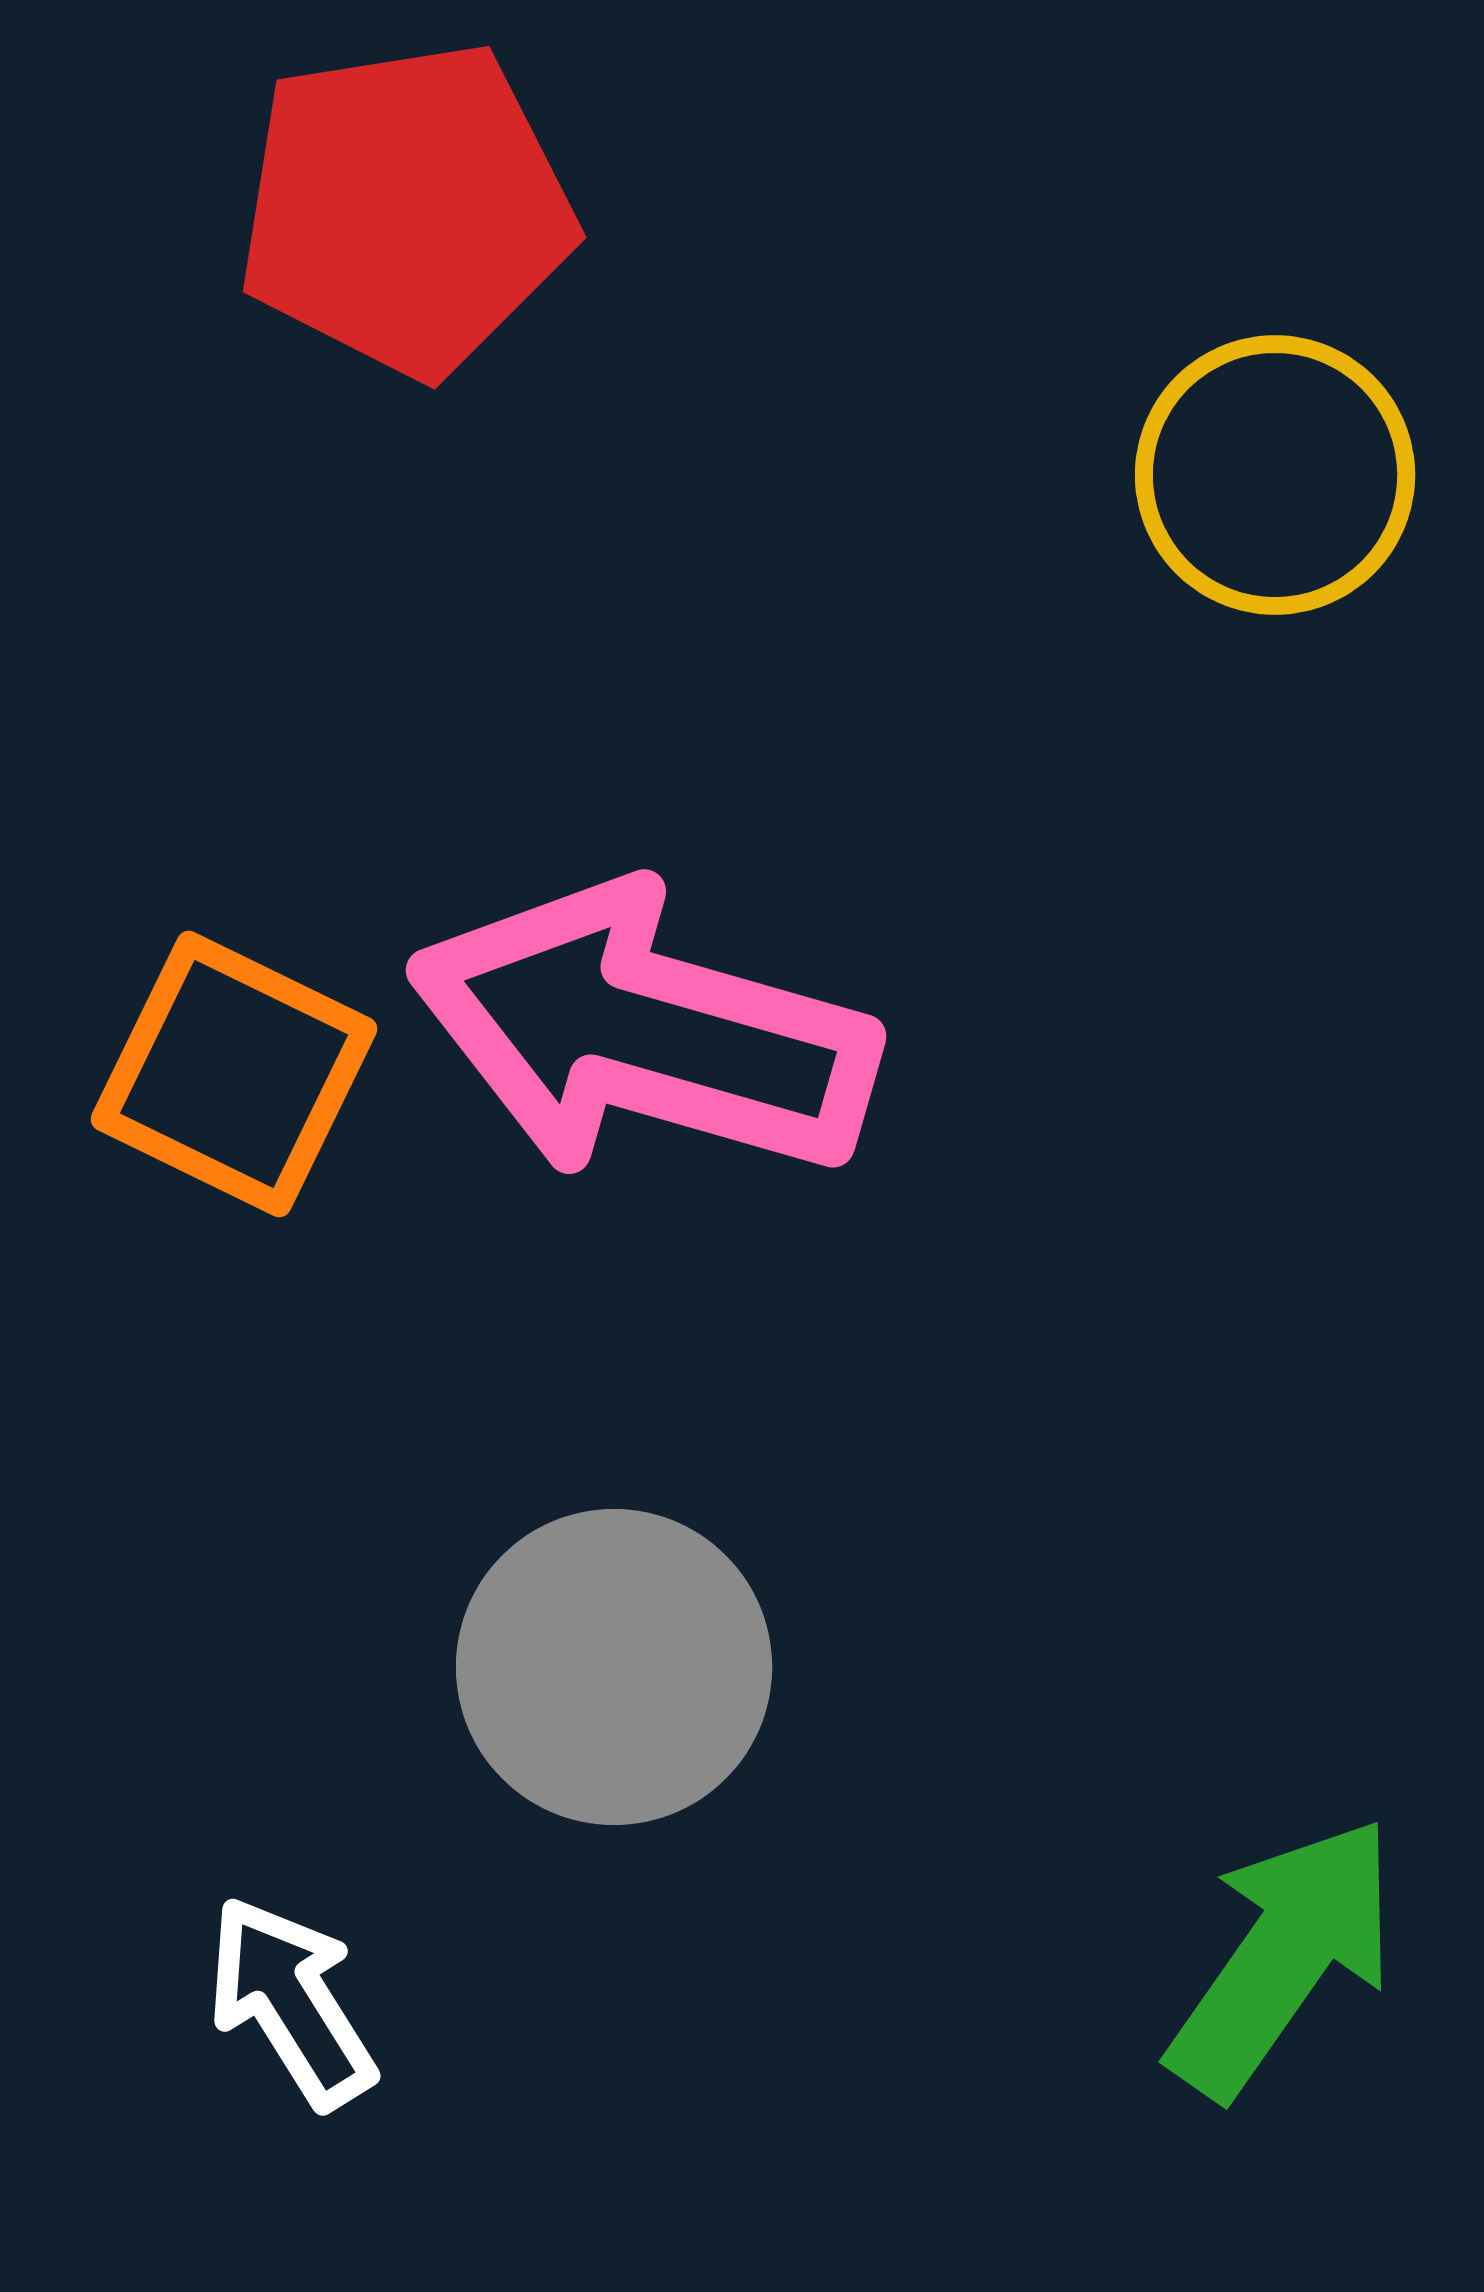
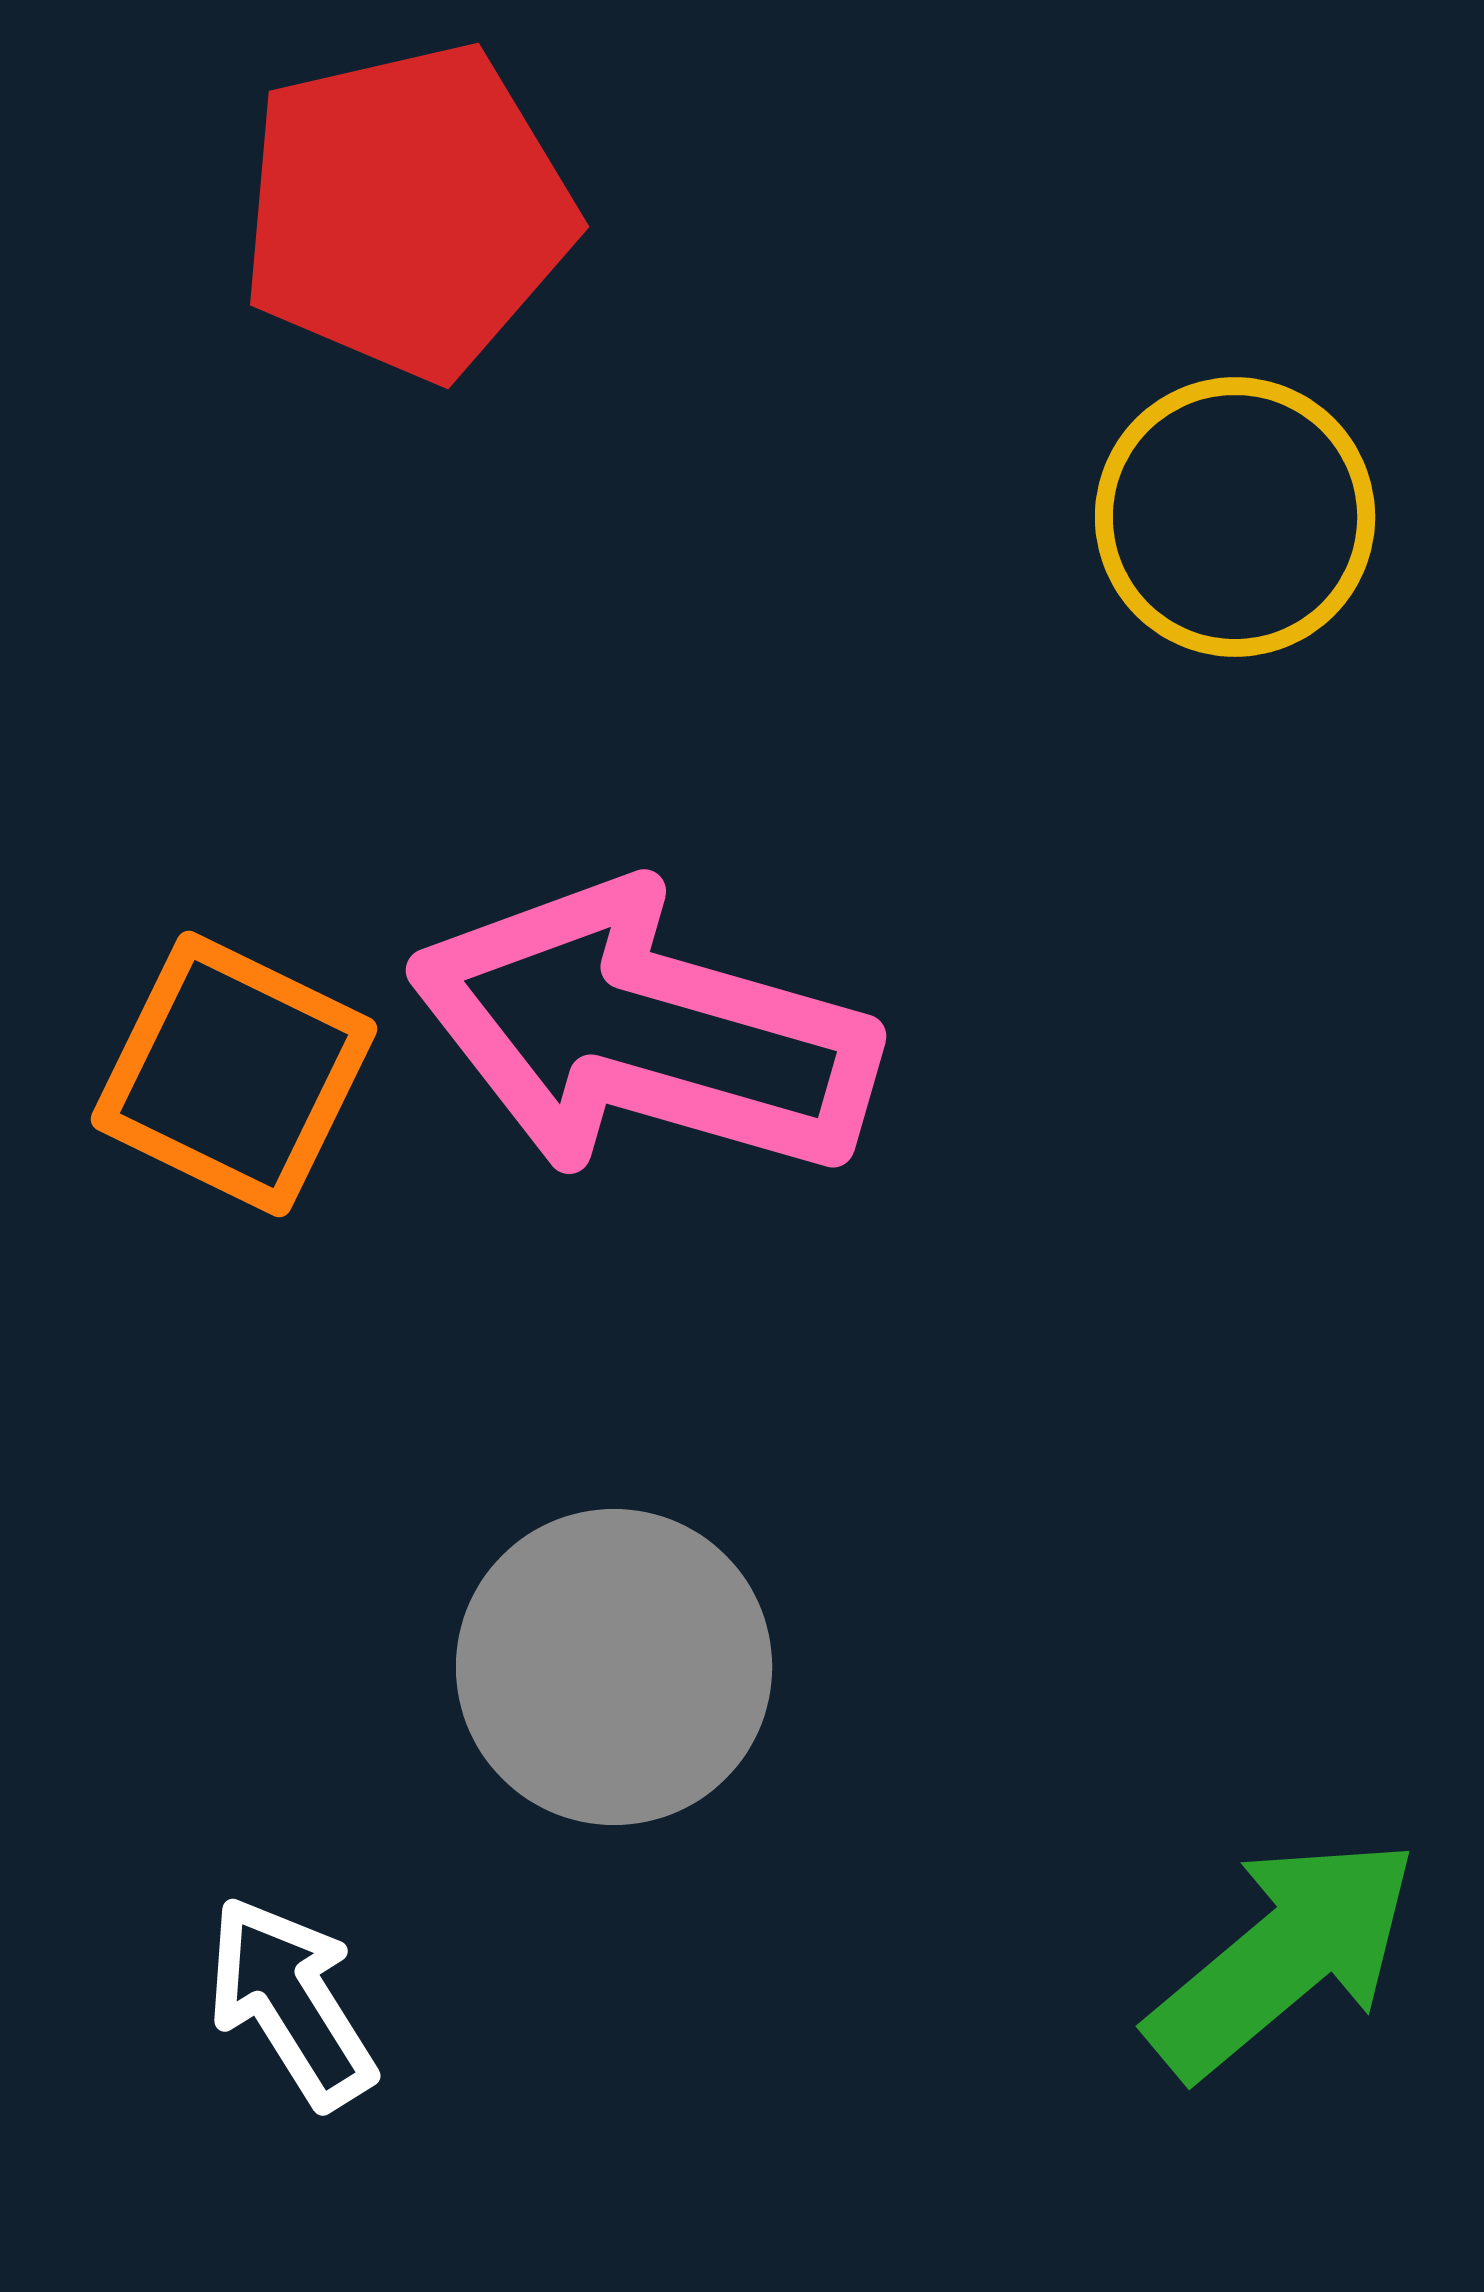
red pentagon: moved 1 px right, 2 px down; rotated 4 degrees counterclockwise
yellow circle: moved 40 px left, 42 px down
green arrow: rotated 15 degrees clockwise
